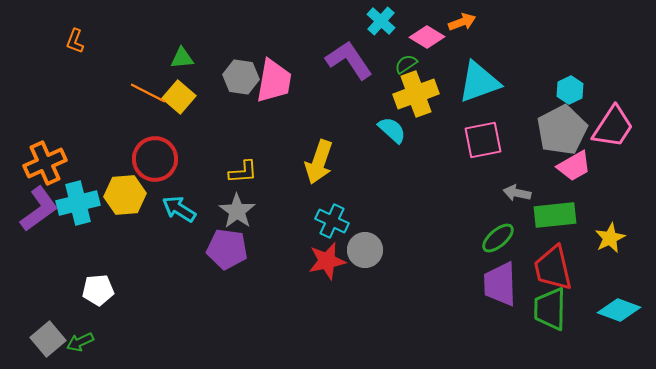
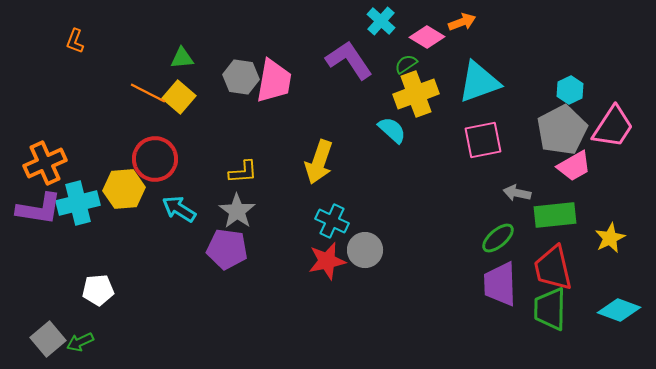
yellow hexagon at (125, 195): moved 1 px left, 6 px up
purple L-shape at (39, 209): rotated 45 degrees clockwise
